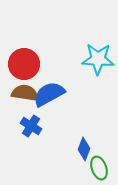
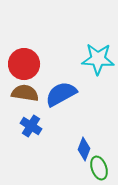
blue semicircle: moved 12 px right
